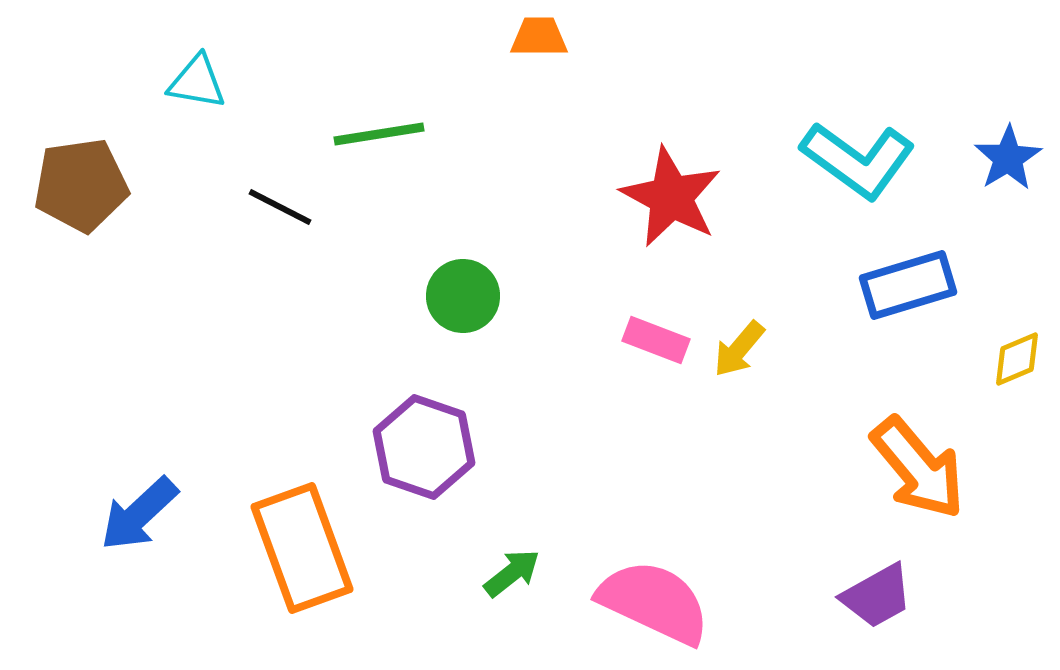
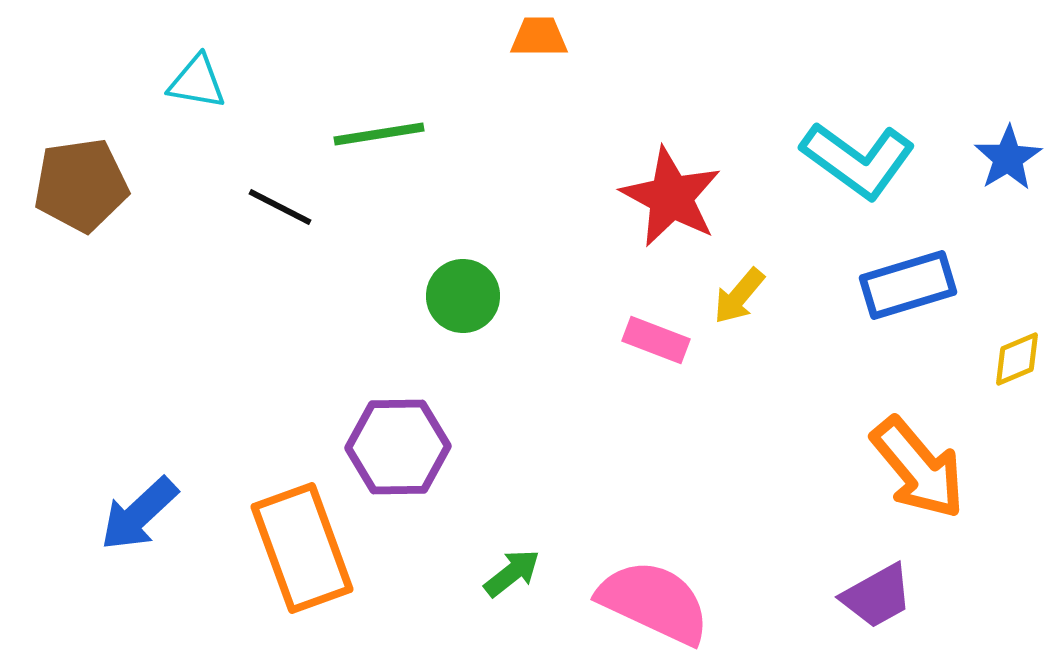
yellow arrow: moved 53 px up
purple hexagon: moved 26 px left; rotated 20 degrees counterclockwise
